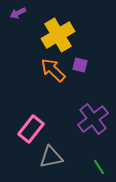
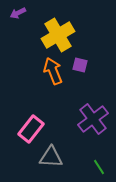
orange arrow: moved 1 px down; rotated 24 degrees clockwise
gray triangle: rotated 15 degrees clockwise
